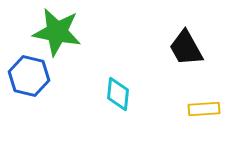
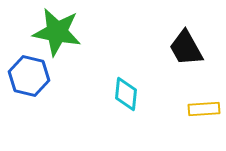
cyan diamond: moved 8 px right
